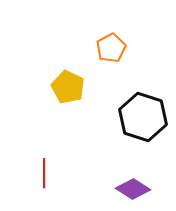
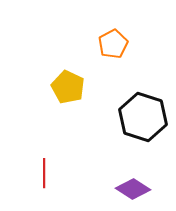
orange pentagon: moved 2 px right, 4 px up
